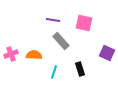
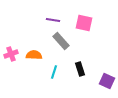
purple square: moved 28 px down
